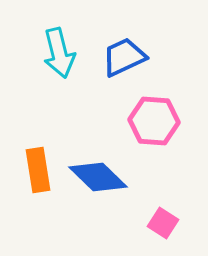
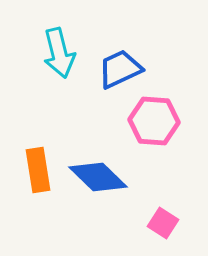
blue trapezoid: moved 4 px left, 12 px down
